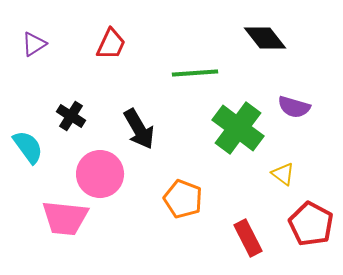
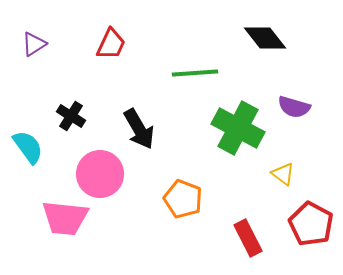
green cross: rotated 9 degrees counterclockwise
